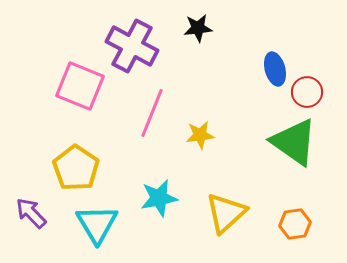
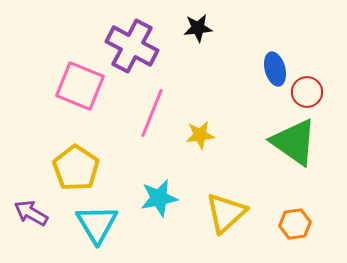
purple arrow: rotated 16 degrees counterclockwise
